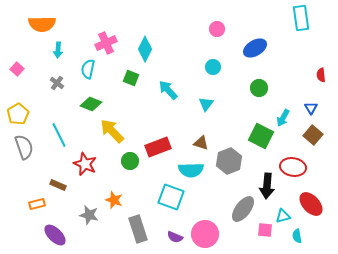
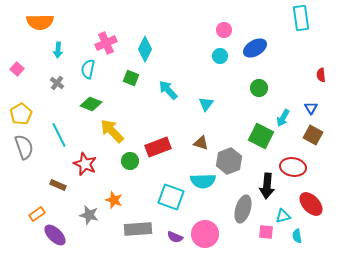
orange semicircle at (42, 24): moved 2 px left, 2 px up
pink circle at (217, 29): moved 7 px right, 1 px down
cyan circle at (213, 67): moved 7 px right, 11 px up
yellow pentagon at (18, 114): moved 3 px right
brown square at (313, 135): rotated 12 degrees counterclockwise
cyan semicircle at (191, 170): moved 12 px right, 11 px down
orange rectangle at (37, 204): moved 10 px down; rotated 21 degrees counterclockwise
gray ellipse at (243, 209): rotated 20 degrees counterclockwise
gray rectangle at (138, 229): rotated 76 degrees counterclockwise
pink square at (265, 230): moved 1 px right, 2 px down
